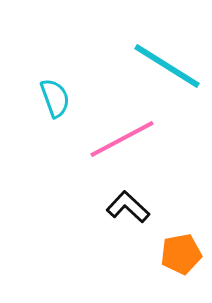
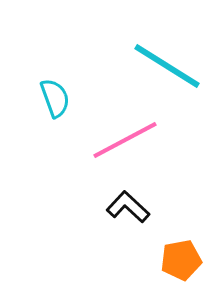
pink line: moved 3 px right, 1 px down
orange pentagon: moved 6 px down
